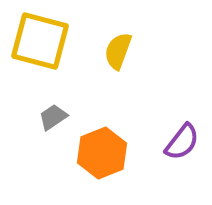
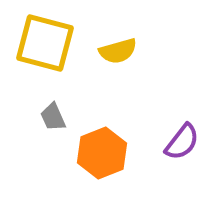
yellow square: moved 5 px right, 2 px down
yellow semicircle: rotated 126 degrees counterclockwise
gray trapezoid: rotated 80 degrees counterclockwise
